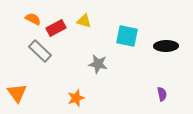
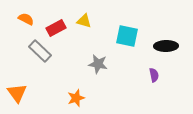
orange semicircle: moved 7 px left
purple semicircle: moved 8 px left, 19 px up
